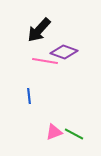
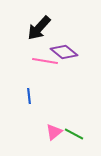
black arrow: moved 2 px up
purple diamond: rotated 20 degrees clockwise
pink triangle: rotated 18 degrees counterclockwise
